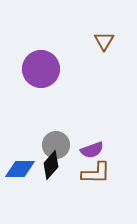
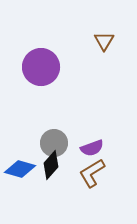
purple circle: moved 2 px up
gray circle: moved 2 px left, 2 px up
purple semicircle: moved 2 px up
blue diamond: rotated 16 degrees clockwise
brown L-shape: moved 4 px left; rotated 148 degrees clockwise
